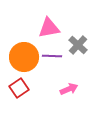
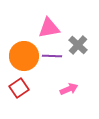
orange circle: moved 1 px up
